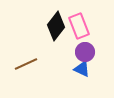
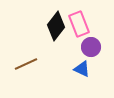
pink rectangle: moved 2 px up
purple circle: moved 6 px right, 5 px up
